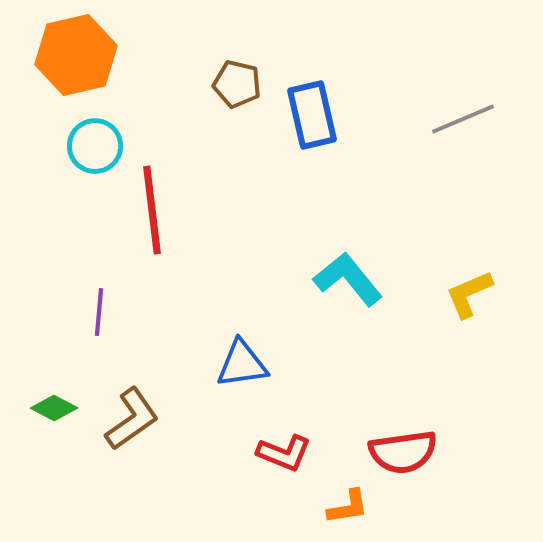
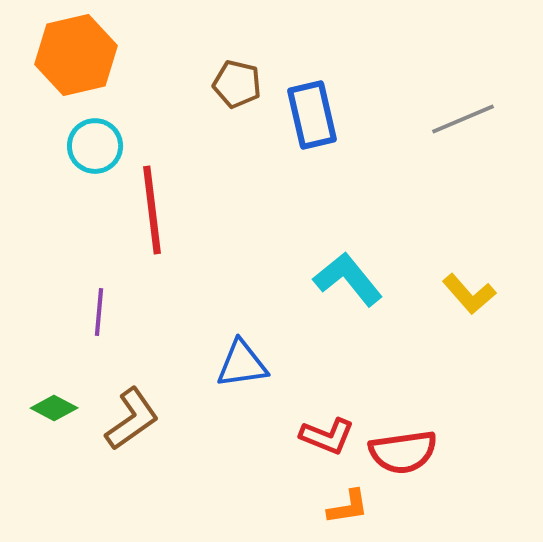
yellow L-shape: rotated 108 degrees counterclockwise
red L-shape: moved 43 px right, 17 px up
